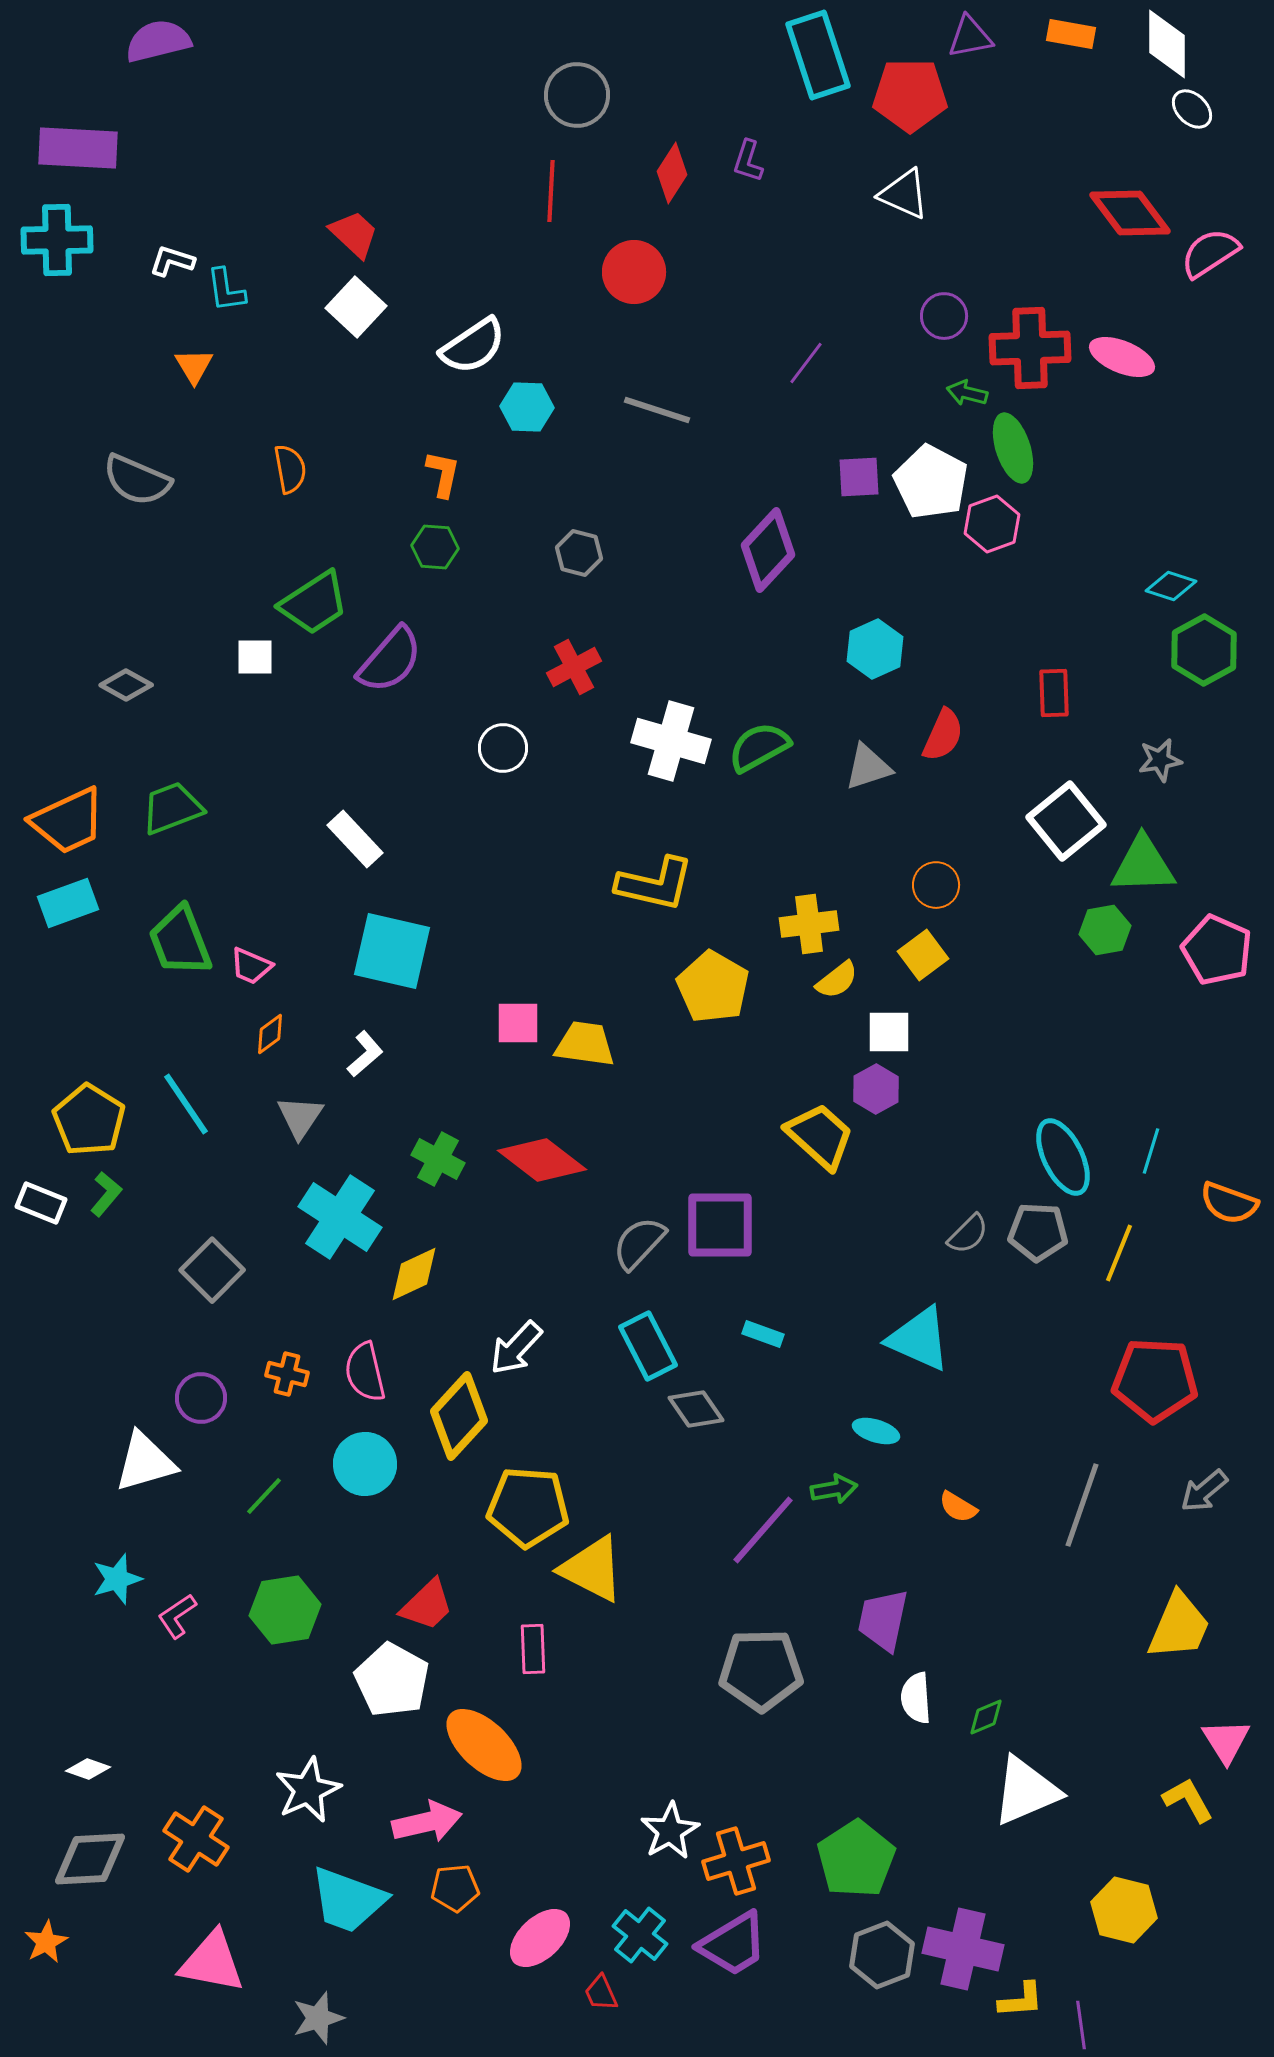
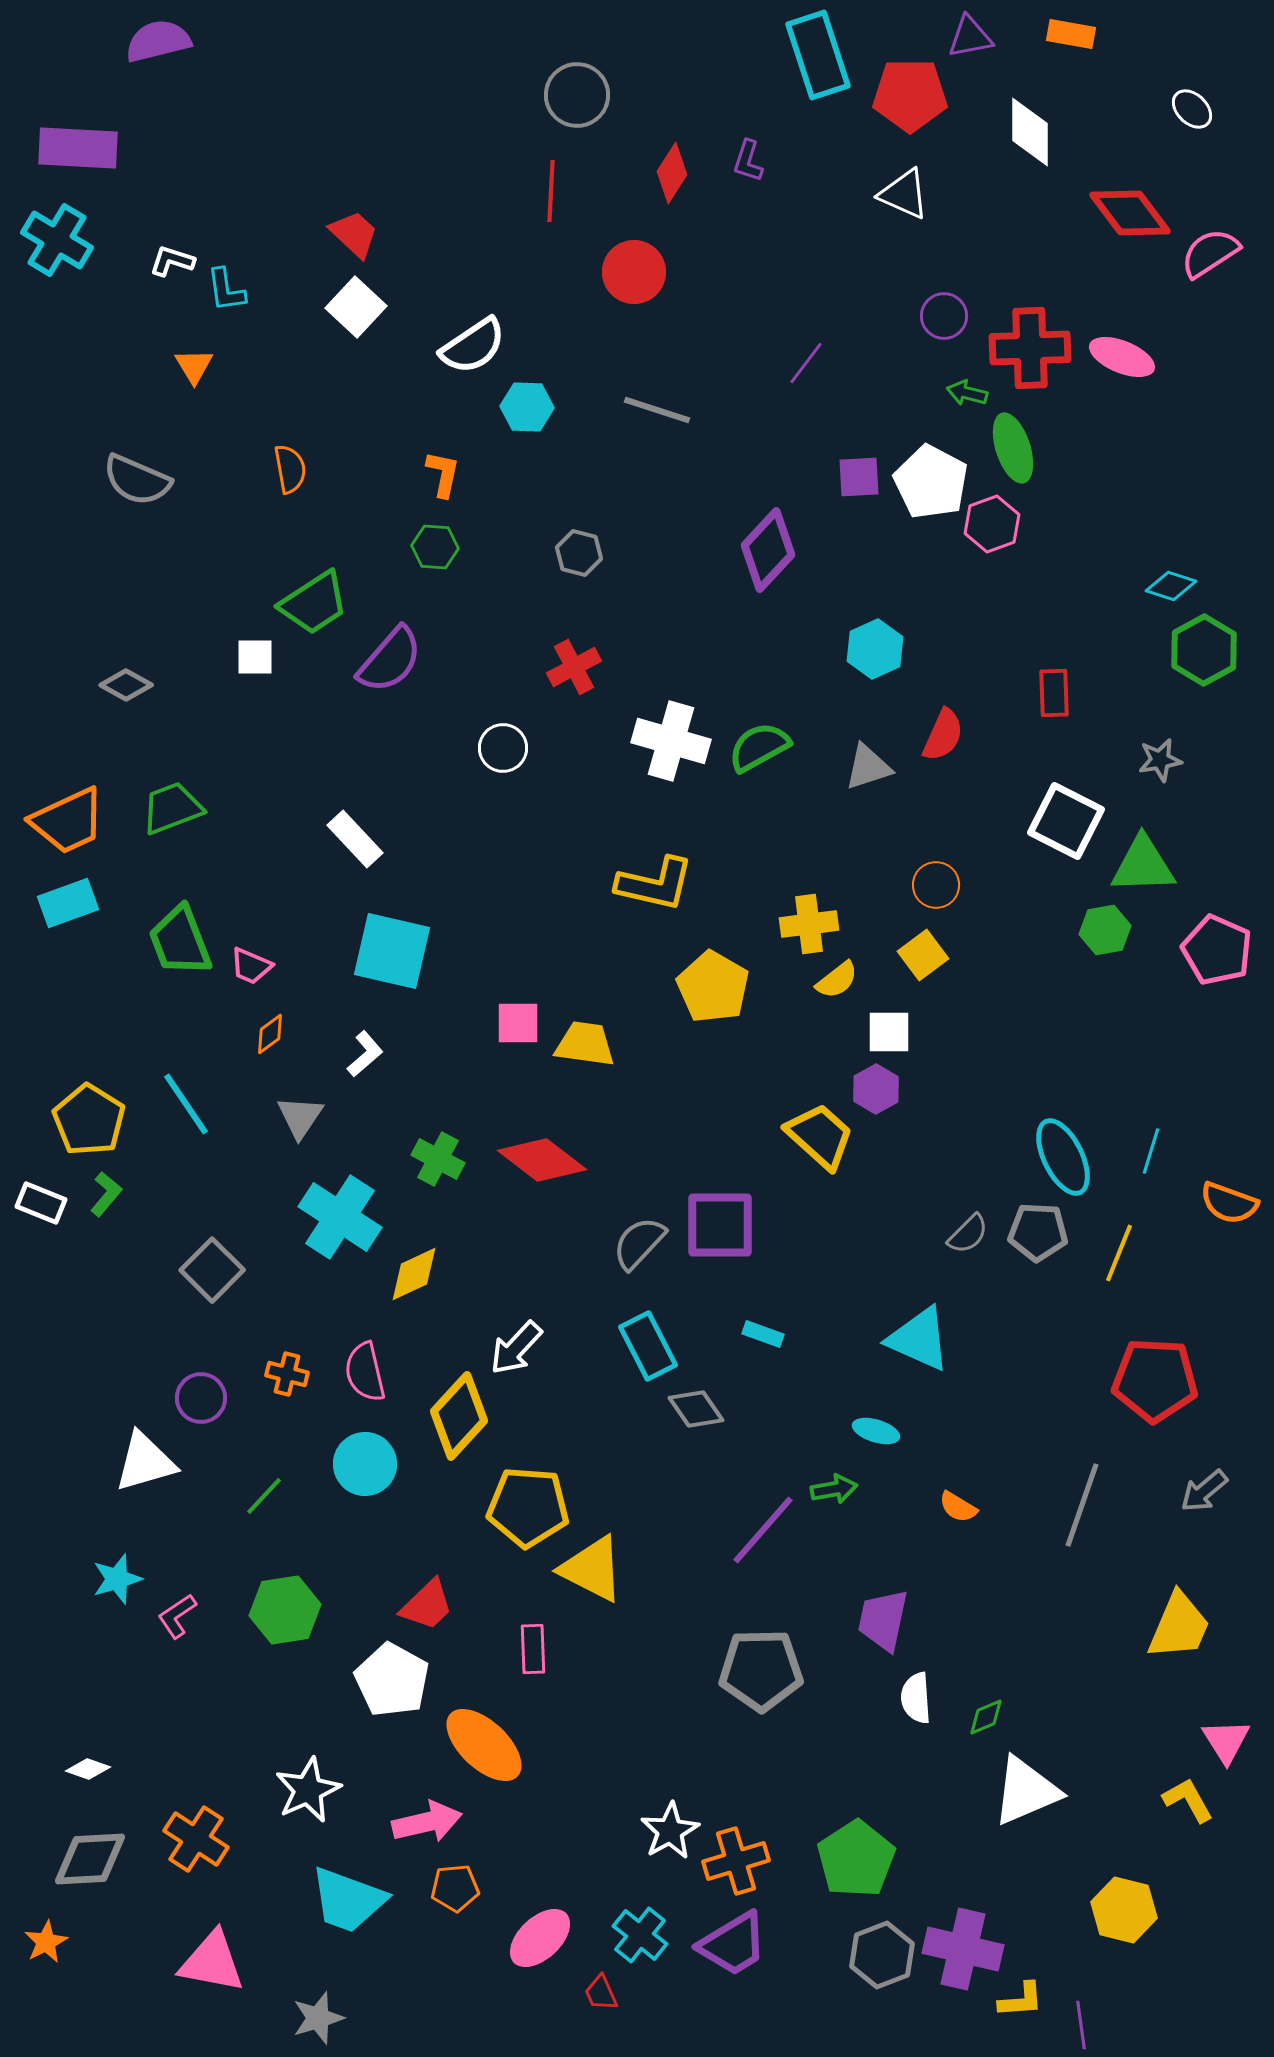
white diamond at (1167, 44): moved 137 px left, 88 px down
cyan cross at (57, 240): rotated 32 degrees clockwise
white square at (1066, 821): rotated 24 degrees counterclockwise
